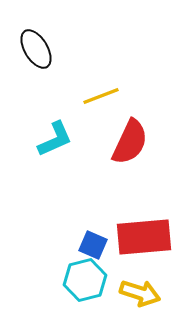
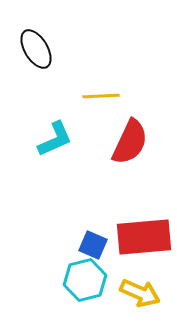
yellow line: rotated 18 degrees clockwise
yellow arrow: rotated 6 degrees clockwise
